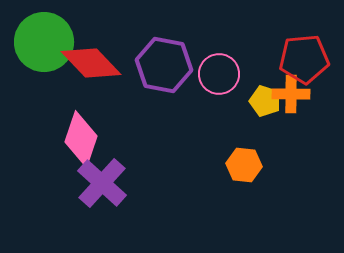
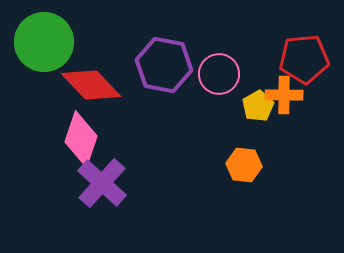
red diamond: moved 22 px down
orange cross: moved 7 px left, 1 px down
yellow pentagon: moved 7 px left, 5 px down; rotated 24 degrees clockwise
